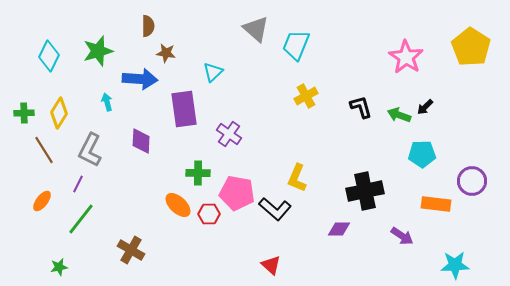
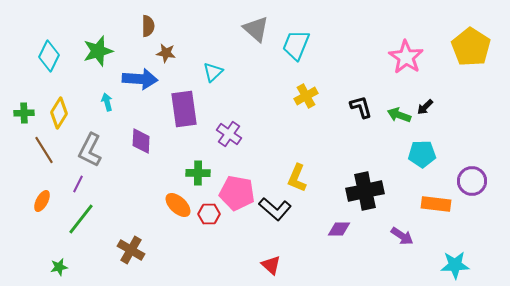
orange ellipse at (42, 201): rotated 10 degrees counterclockwise
